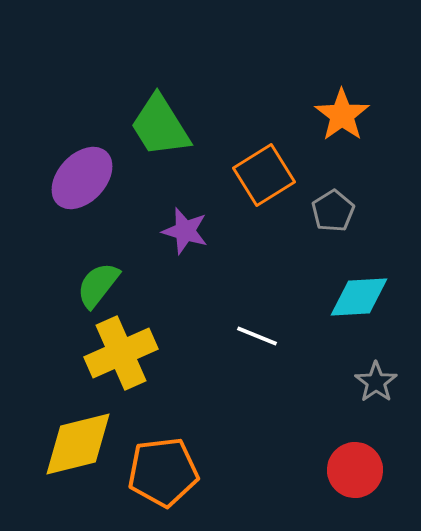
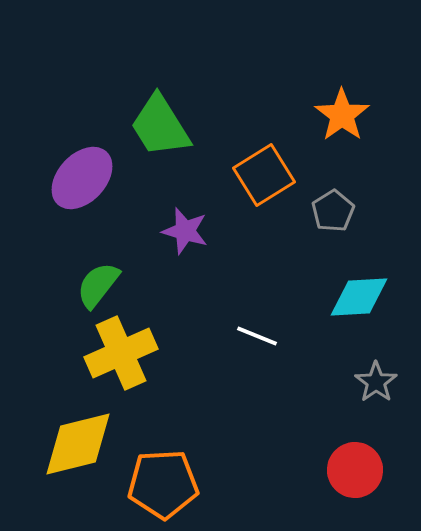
orange pentagon: moved 12 px down; rotated 4 degrees clockwise
